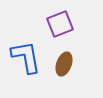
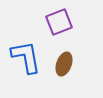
purple square: moved 1 px left, 2 px up
